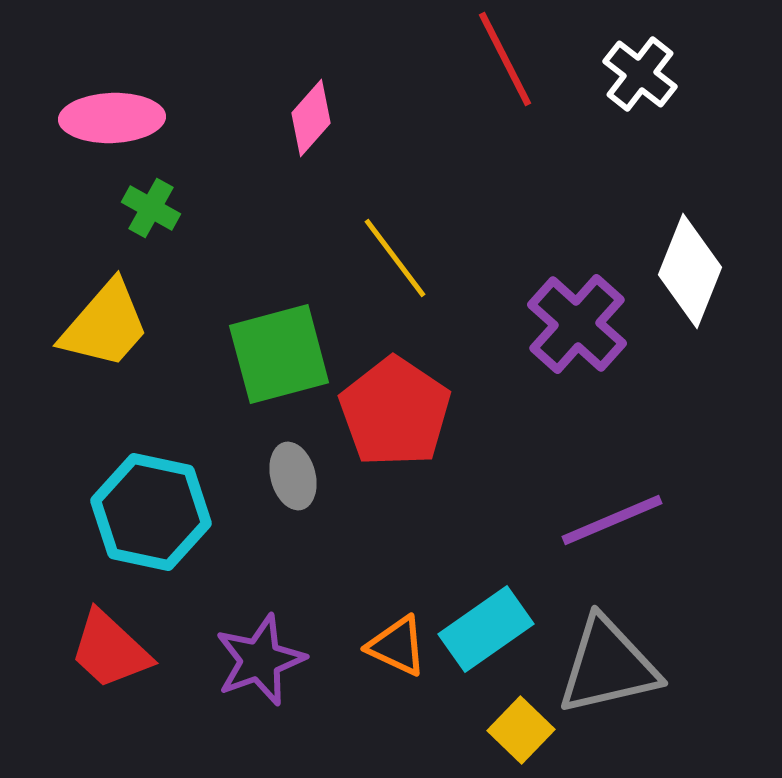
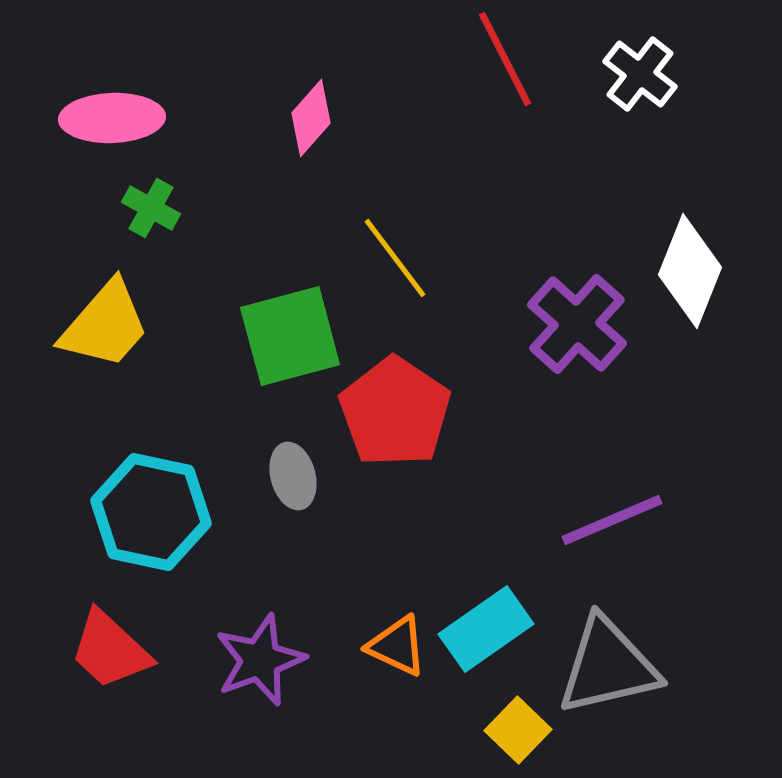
green square: moved 11 px right, 18 px up
yellow square: moved 3 px left
